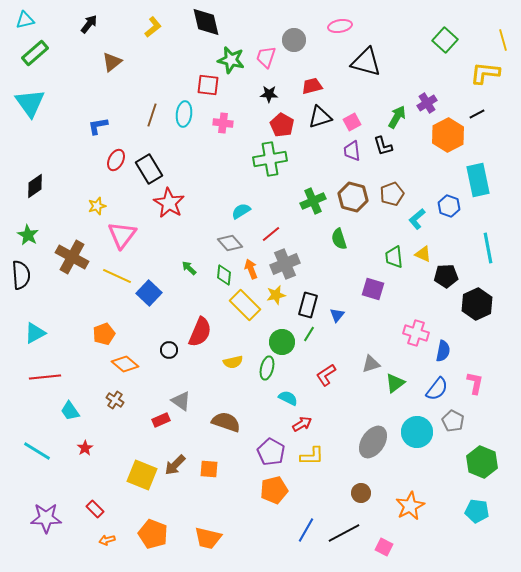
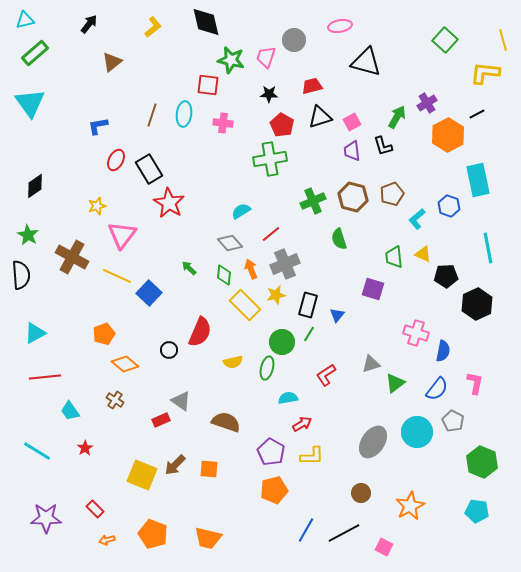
cyan semicircle at (288, 398): rotated 36 degrees counterclockwise
